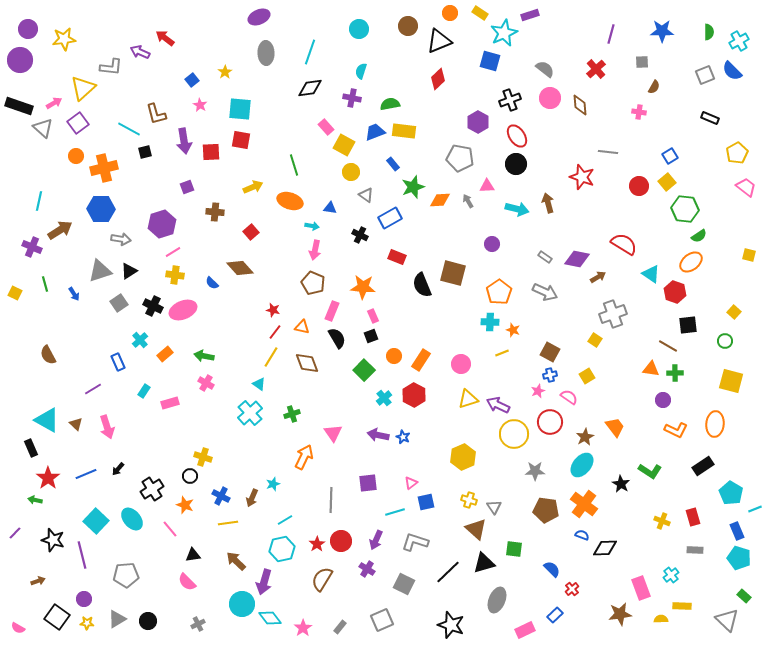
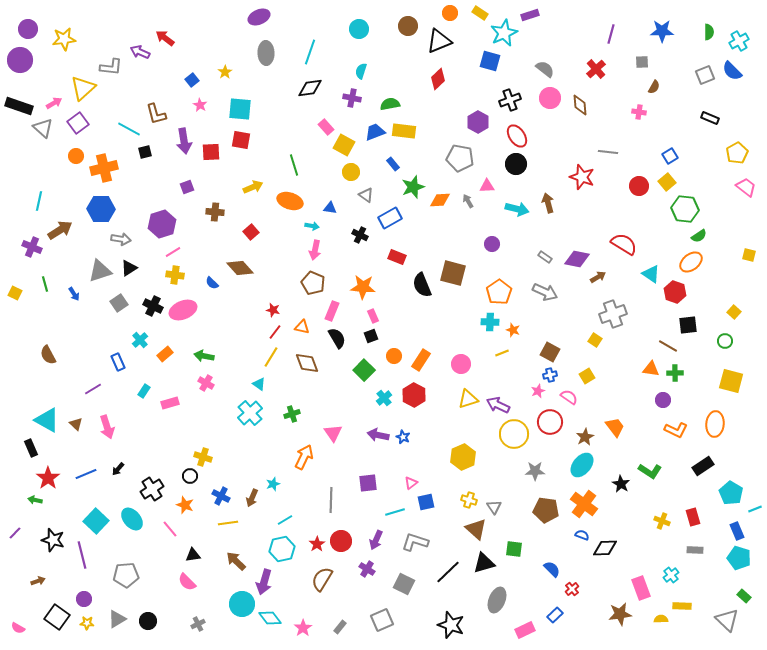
black triangle at (129, 271): moved 3 px up
